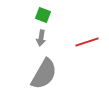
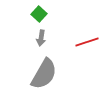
green square: moved 4 px left, 1 px up; rotated 21 degrees clockwise
